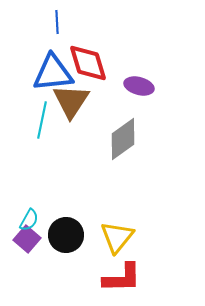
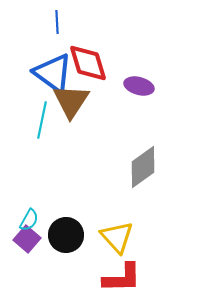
blue triangle: rotated 42 degrees clockwise
gray diamond: moved 20 px right, 28 px down
yellow triangle: rotated 21 degrees counterclockwise
